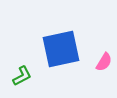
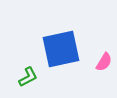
green L-shape: moved 6 px right, 1 px down
